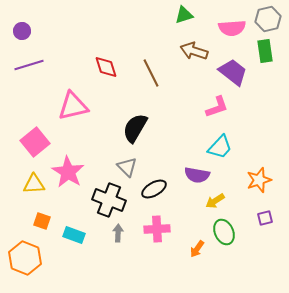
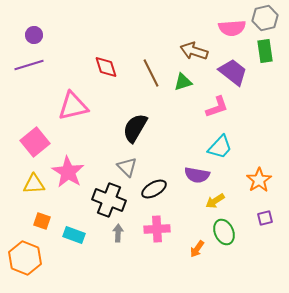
green triangle: moved 1 px left, 67 px down
gray hexagon: moved 3 px left, 1 px up
purple circle: moved 12 px right, 4 px down
orange star: rotated 15 degrees counterclockwise
